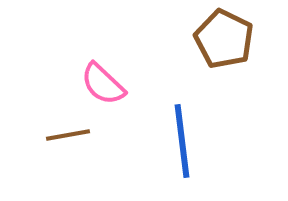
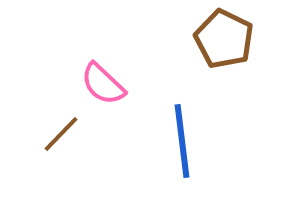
brown line: moved 7 px left, 1 px up; rotated 36 degrees counterclockwise
